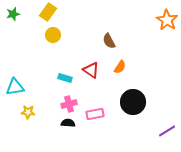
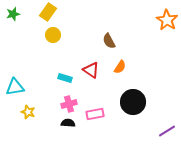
yellow star: rotated 16 degrees clockwise
